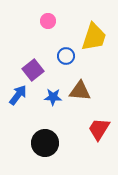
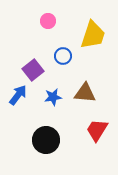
yellow trapezoid: moved 1 px left, 2 px up
blue circle: moved 3 px left
brown triangle: moved 5 px right, 2 px down
blue star: rotated 12 degrees counterclockwise
red trapezoid: moved 2 px left, 1 px down
black circle: moved 1 px right, 3 px up
